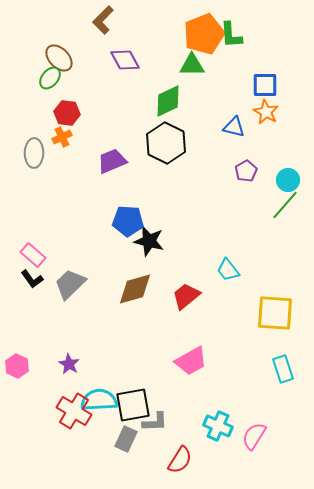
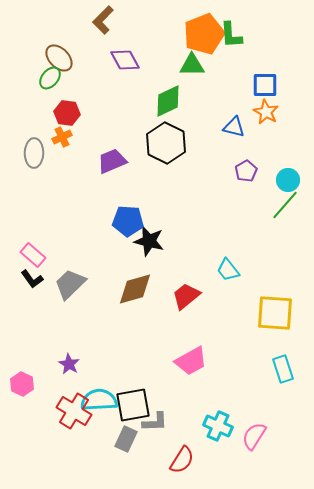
pink hexagon: moved 5 px right, 18 px down
red semicircle: moved 2 px right
